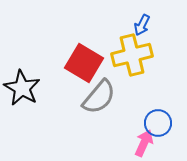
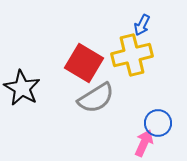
gray semicircle: moved 3 px left, 1 px down; rotated 18 degrees clockwise
